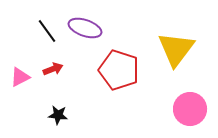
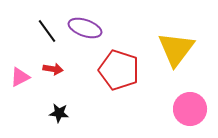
red arrow: rotated 30 degrees clockwise
black star: moved 1 px right, 2 px up
